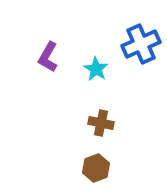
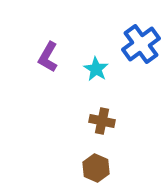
blue cross: rotated 12 degrees counterclockwise
brown cross: moved 1 px right, 2 px up
brown hexagon: rotated 16 degrees counterclockwise
